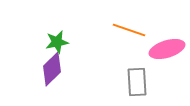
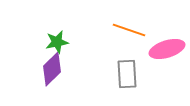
gray rectangle: moved 10 px left, 8 px up
